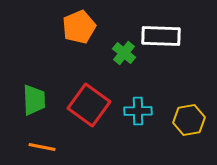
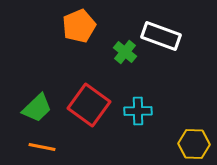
orange pentagon: moved 1 px up
white rectangle: rotated 18 degrees clockwise
green cross: moved 1 px right, 1 px up
green trapezoid: moved 3 px right, 8 px down; rotated 48 degrees clockwise
yellow hexagon: moved 5 px right, 24 px down; rotated 12 degrees clockwise
